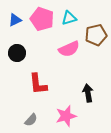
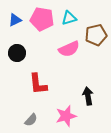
pink pentagon: rotated 10 degrees counterclockwise
black arrow: moved 3 px down
